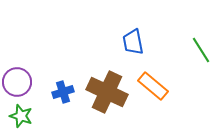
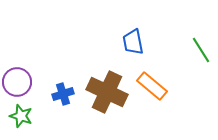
orange rectangle: moved 1 px left
blue cross: moved 2 px down
